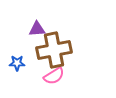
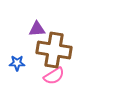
brown cross: rotated 20 degrees clockwise
